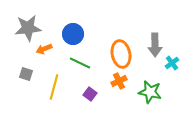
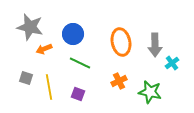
gray star: moved 2 px right, 1 px up; rotated 20 degrees clockwise
orange ellipse: moved 12 px up
gray square: moved 4 px down
yellow line: moved 5 px left; rotated 25 degrees counterclockwise
purple square: moved 12 px left; rotated 16 degrees counterclockwise
